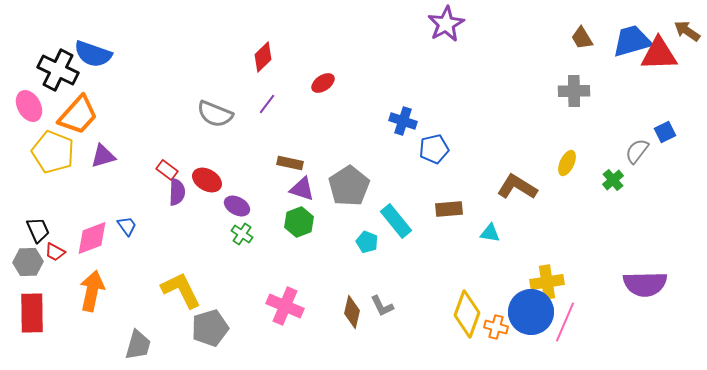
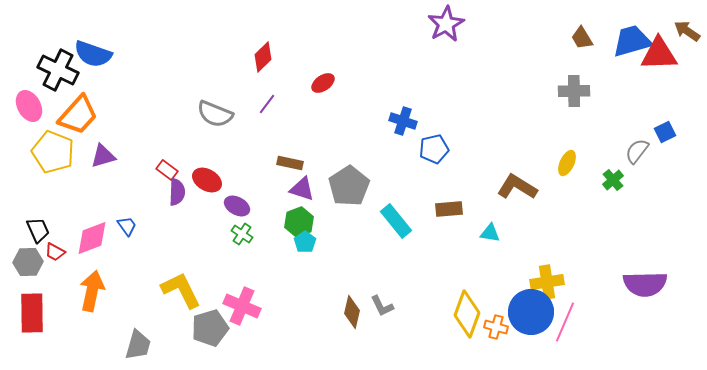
cyan pentagon at (367, 242): moved 62 px left; rotated 15 degrees clockwise
pink cross at (285, 306): moved 43 px left
